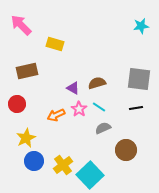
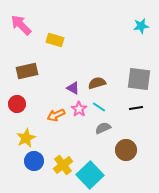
yellow rectangle: moved 4 px up
